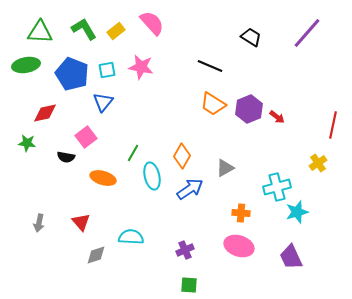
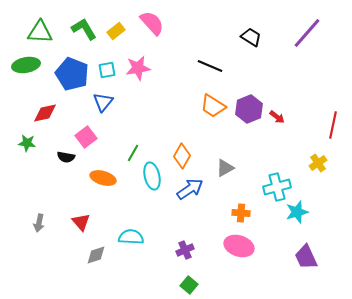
pink star: moved 3 px left, 1 px down; rotated 20 degrees counterclockwise
orange trapezoid: moved 2 px down
purple trapezoid: moved 15 px right
green square: rotated 36 degrees clockwise
